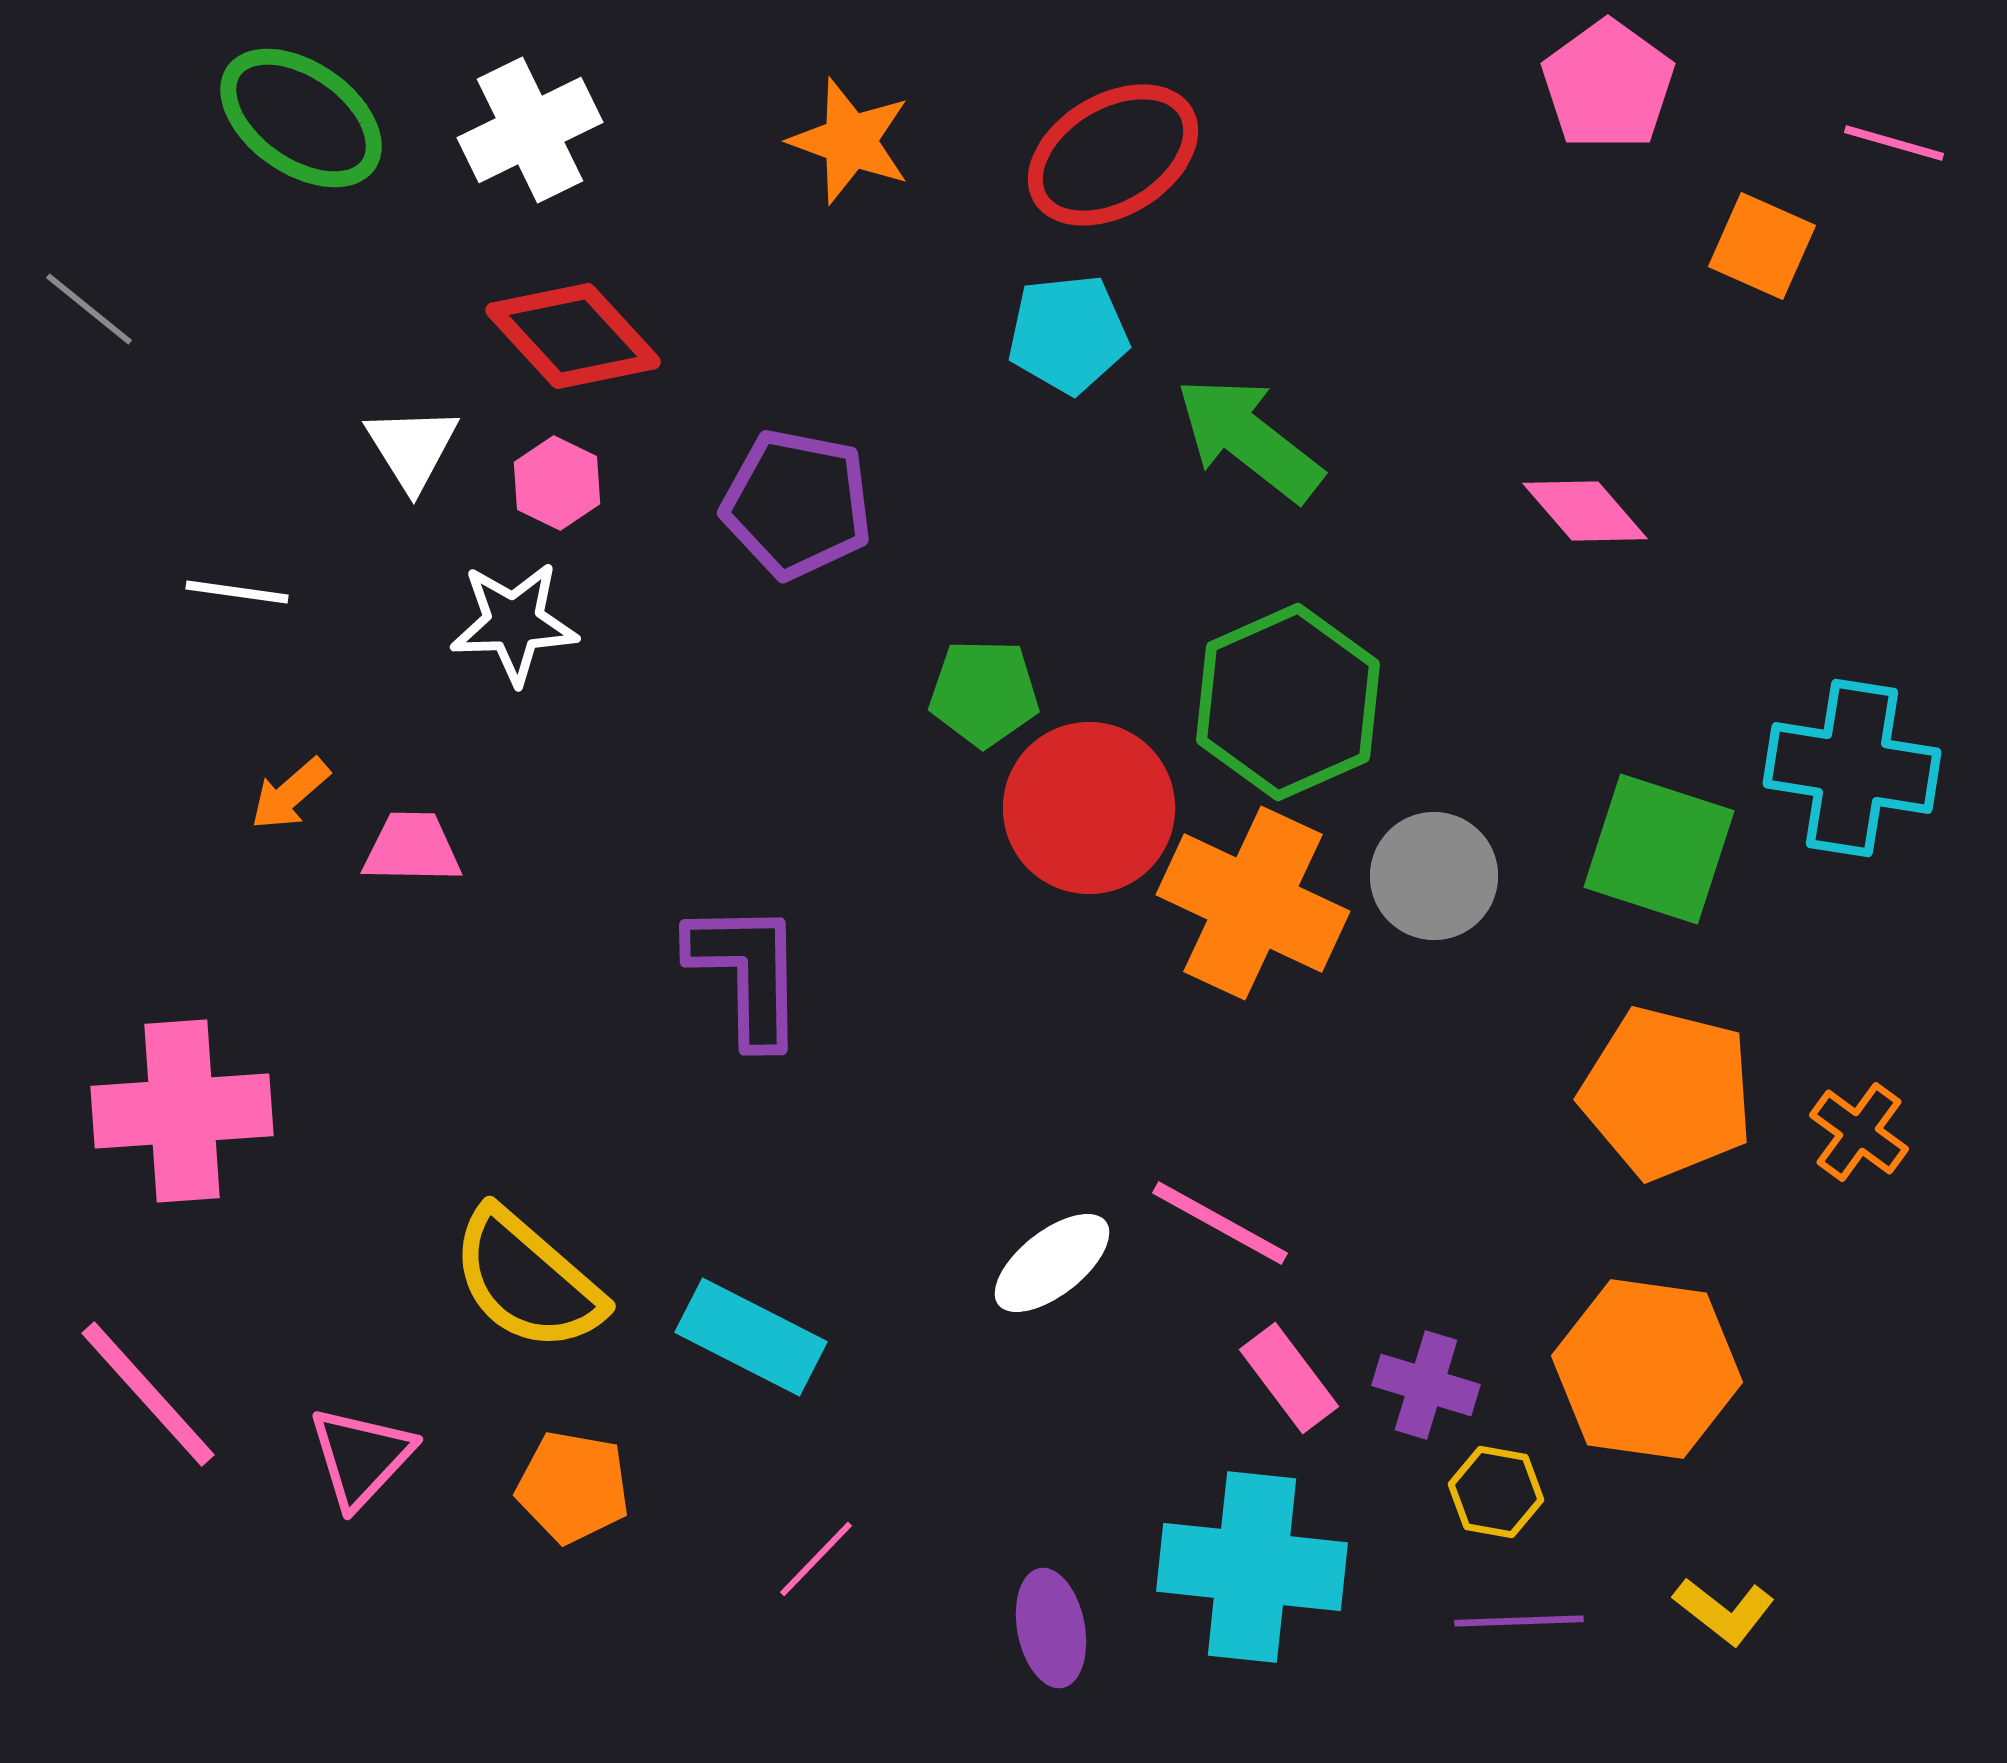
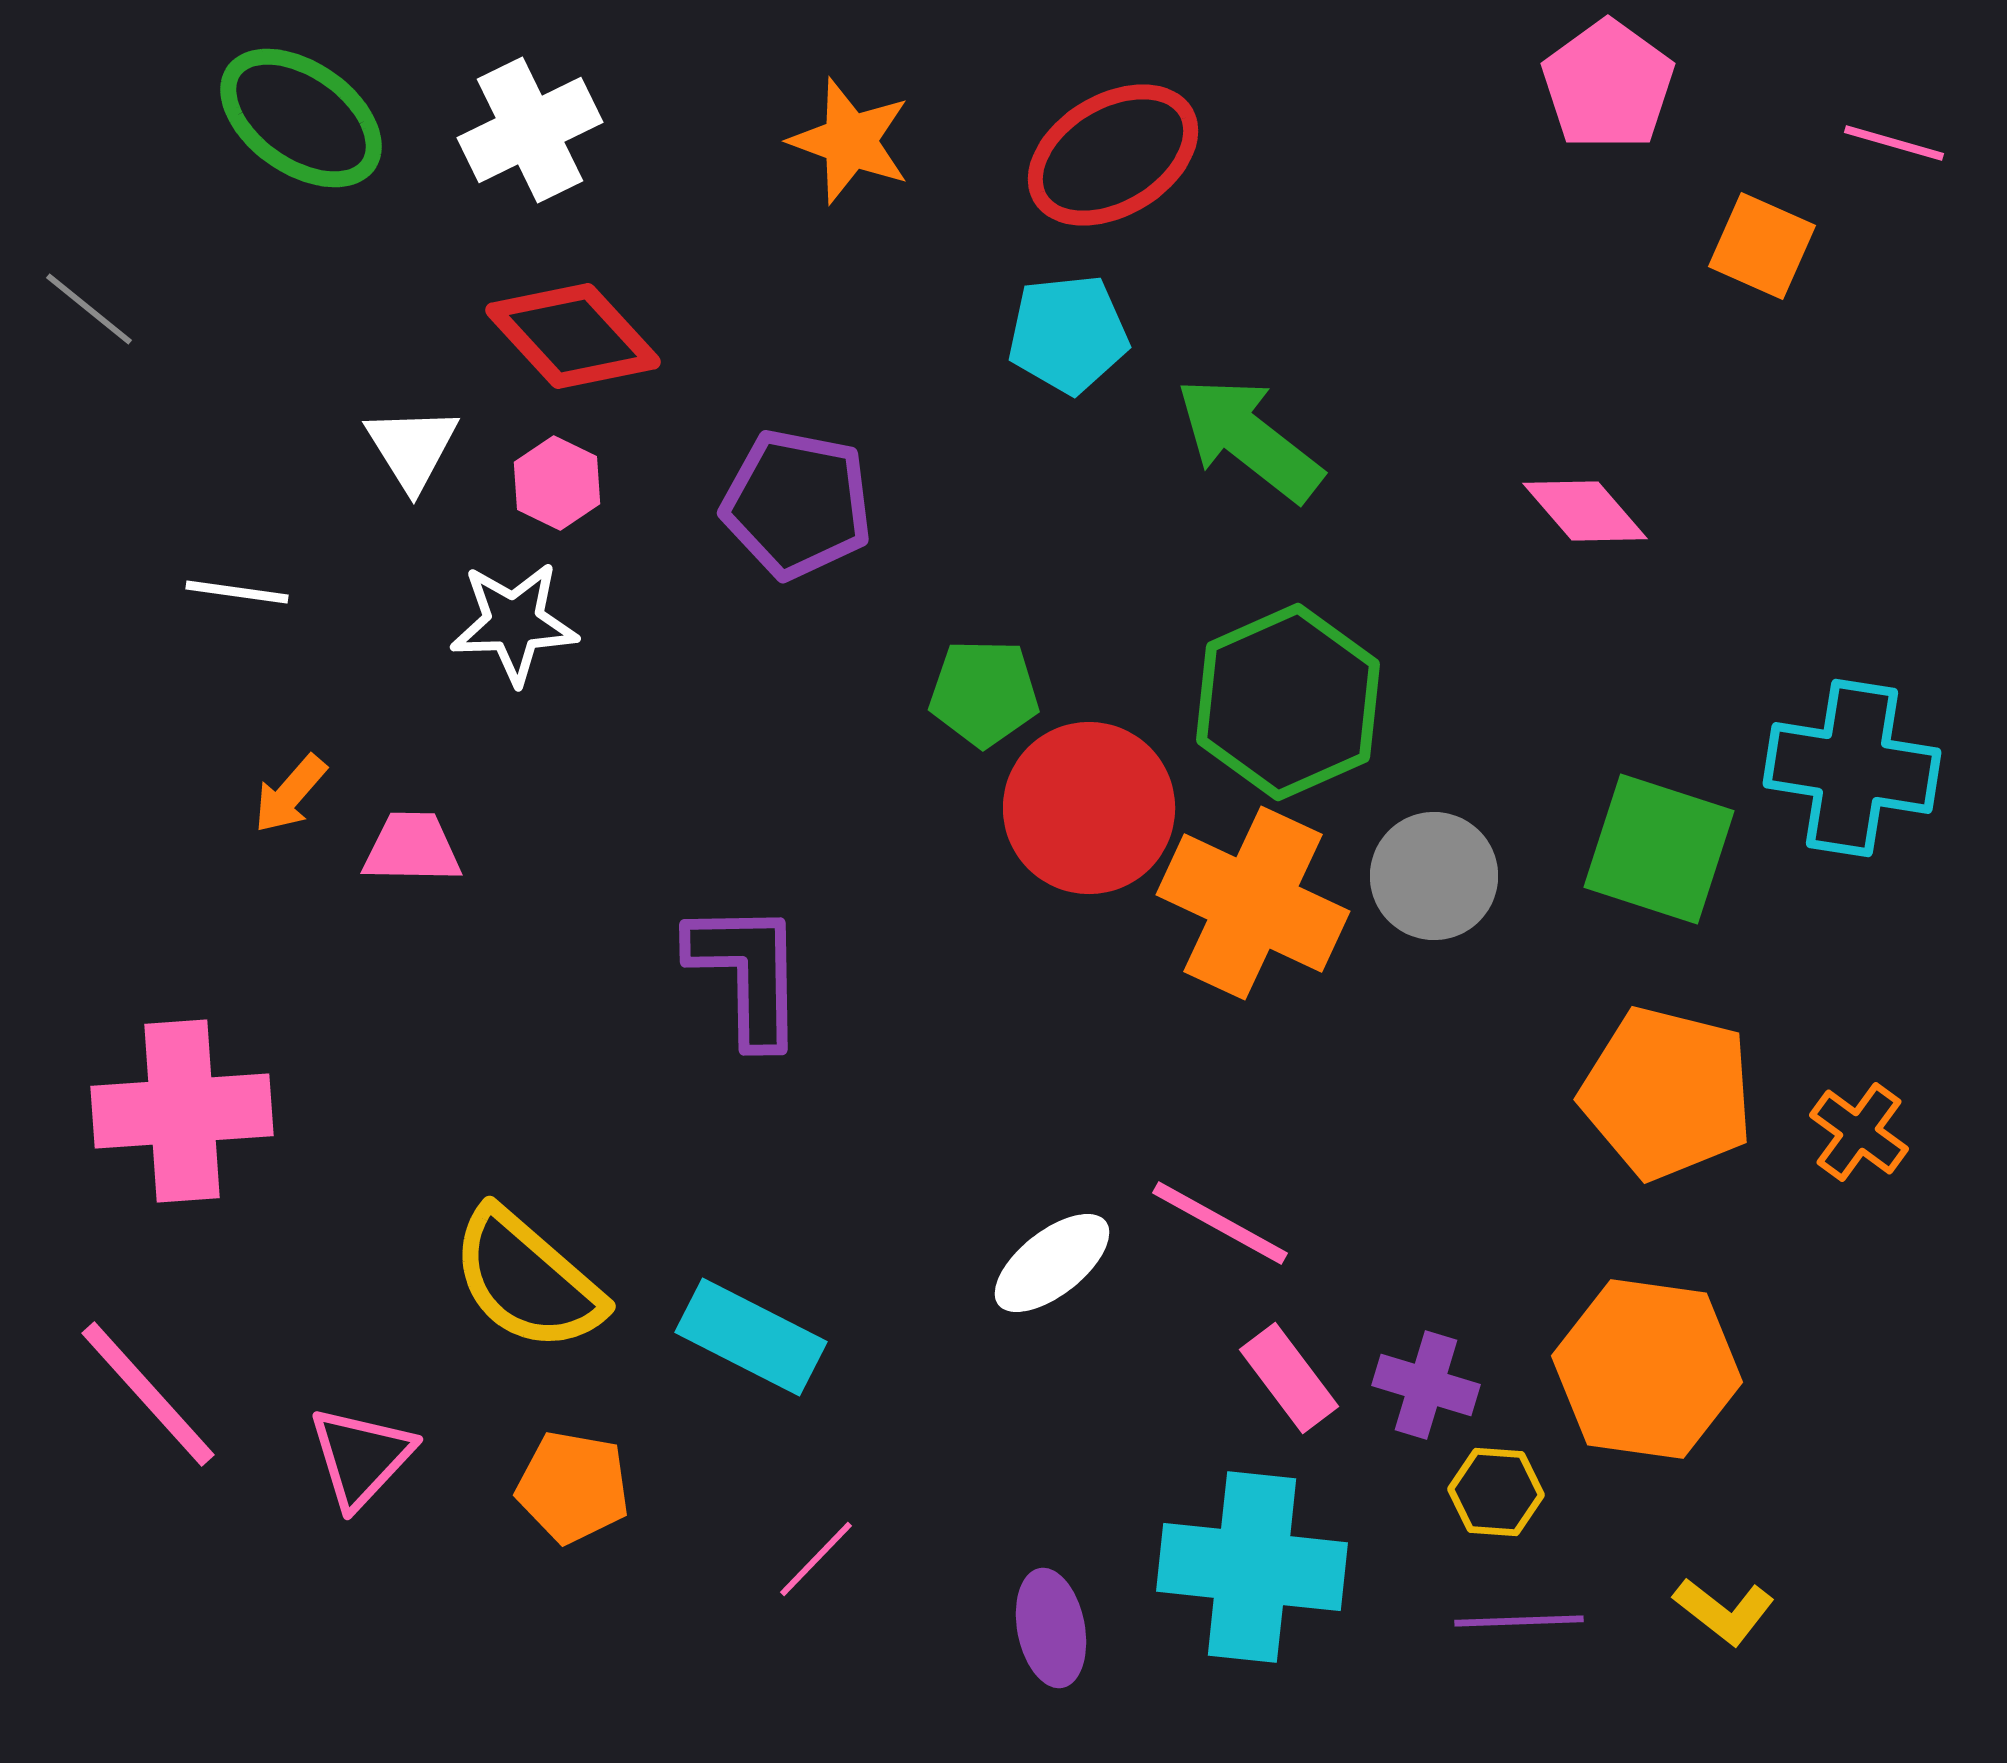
orange arrow at (290, 794): rotated 8 degrees counterclockwise
yellow hexagon at (1496, 1492): rotated 6 degrees counterclockwise
